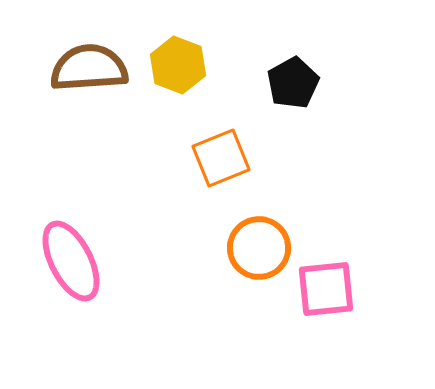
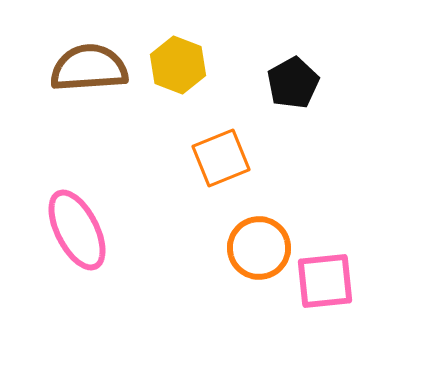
pink ellipse: moved 6 px right, 31 px up
pink square: moved 1 px left, 8 px up
